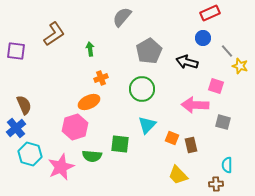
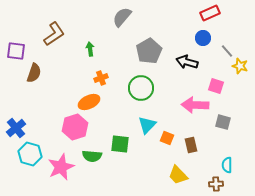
green circle: moved 1 px left, 1 px up
brown semicircle: moved 10 px right, 32 px up; rotated 42 degrees clockwise
orange square: moved 5 px left
